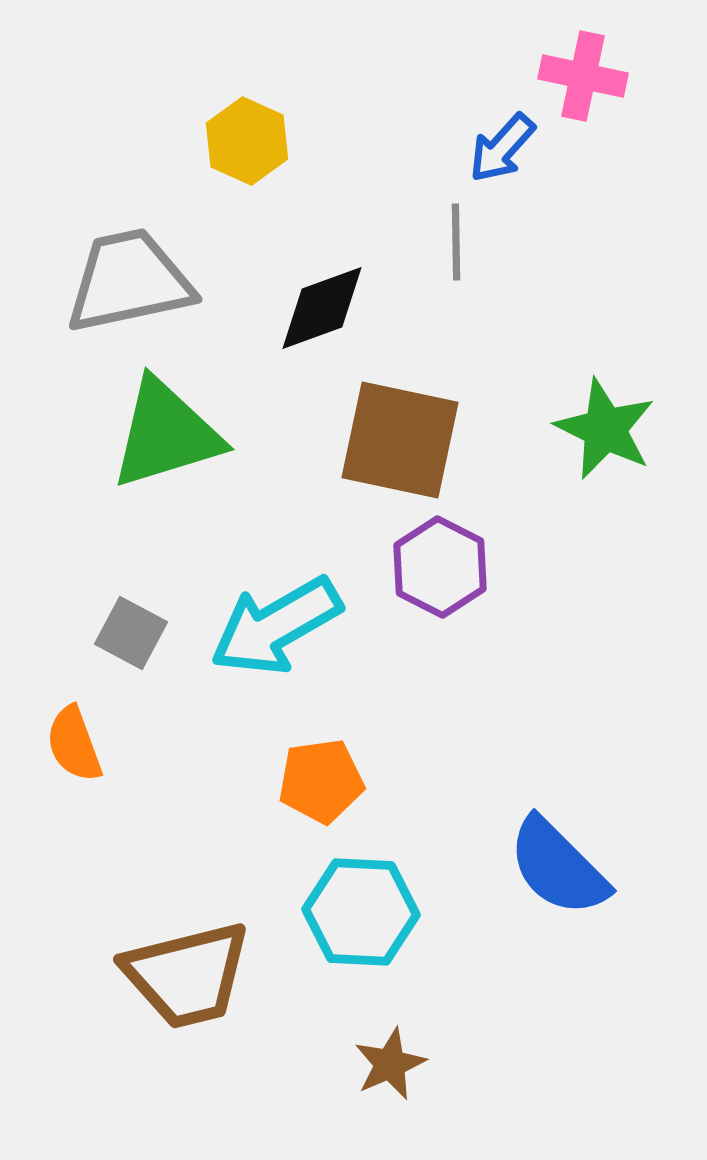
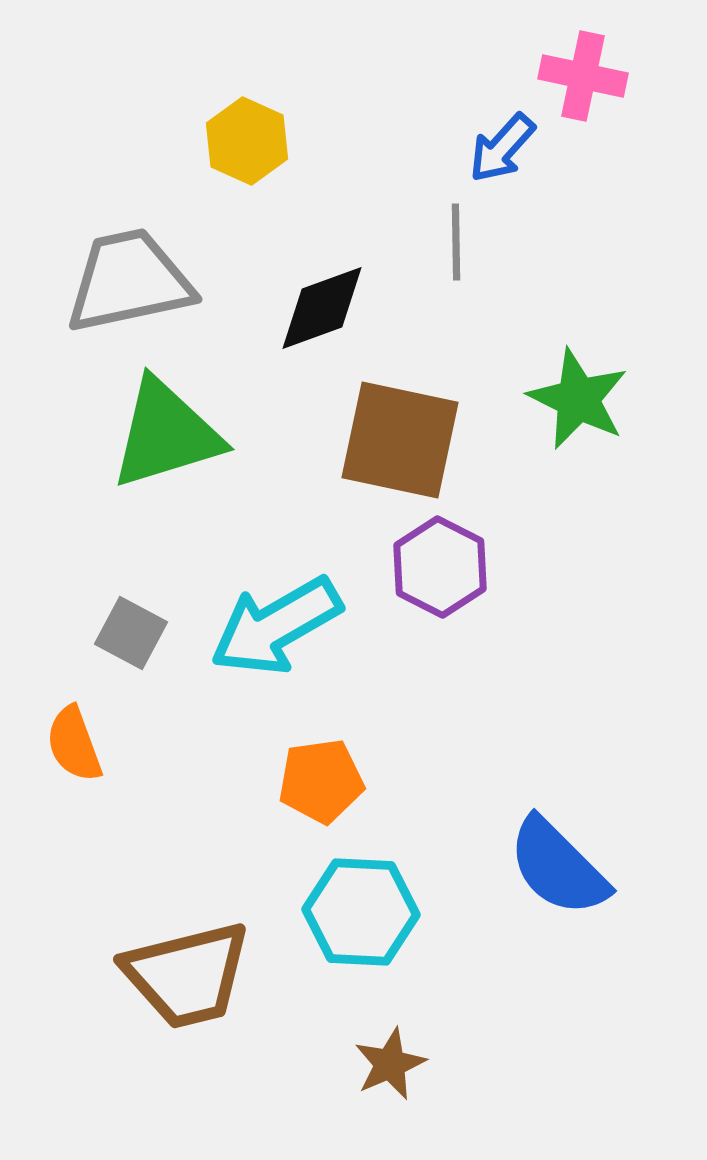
green star: moved 27 px left, 30 px up
